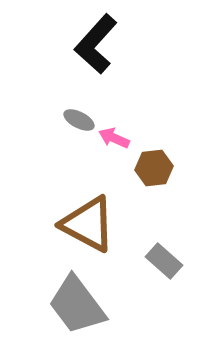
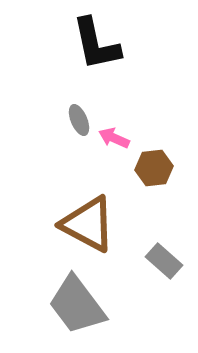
black L-shape: rotated 54 degrees counterclockwise
gray ellipse: rotated 40 degrees clockwise
